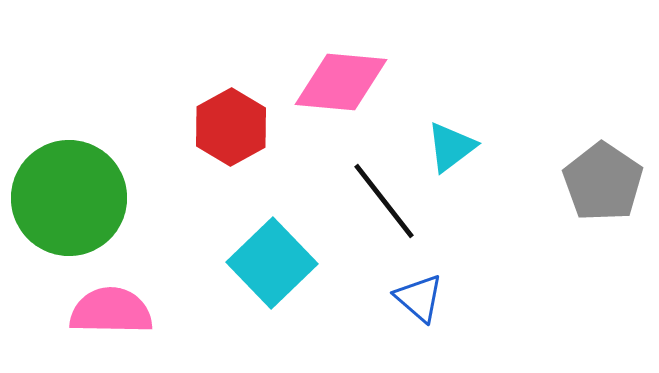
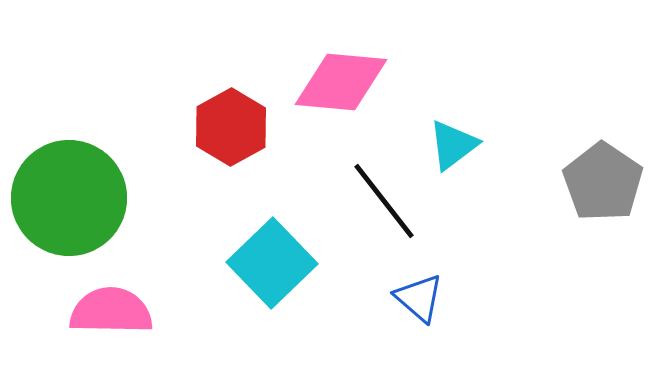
cyan triangle: moved 2 px right, 2 px up
